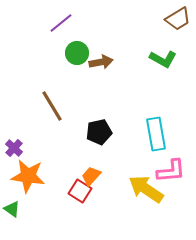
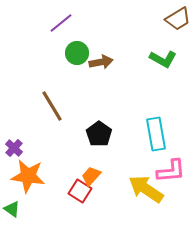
black pentagon: moved 2 px down; rotated 25 degrees counterclockwise
